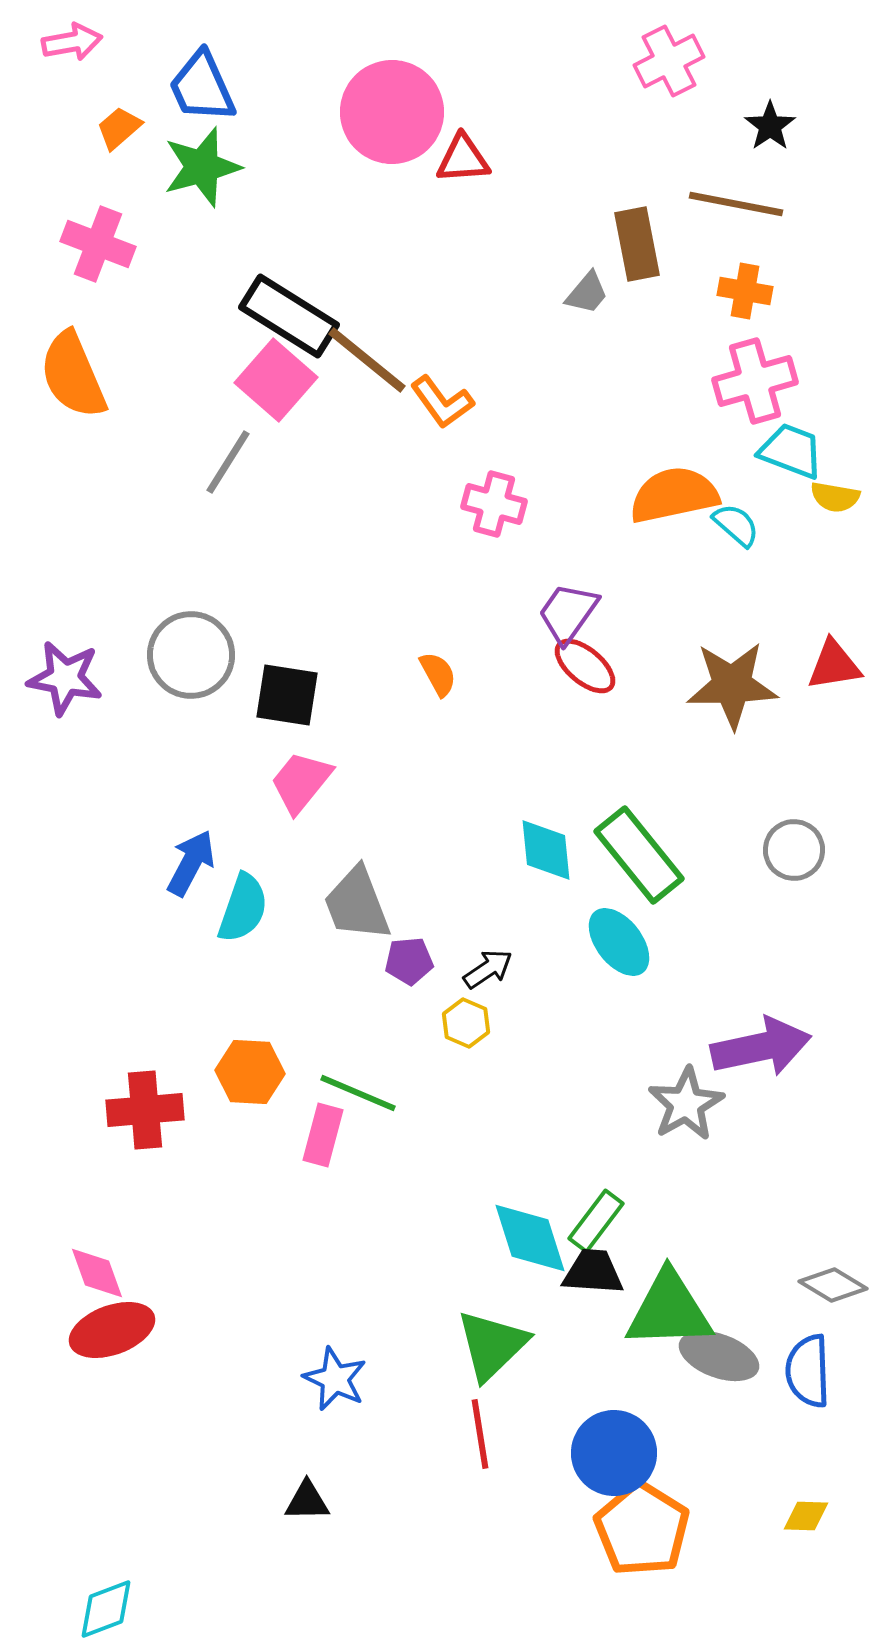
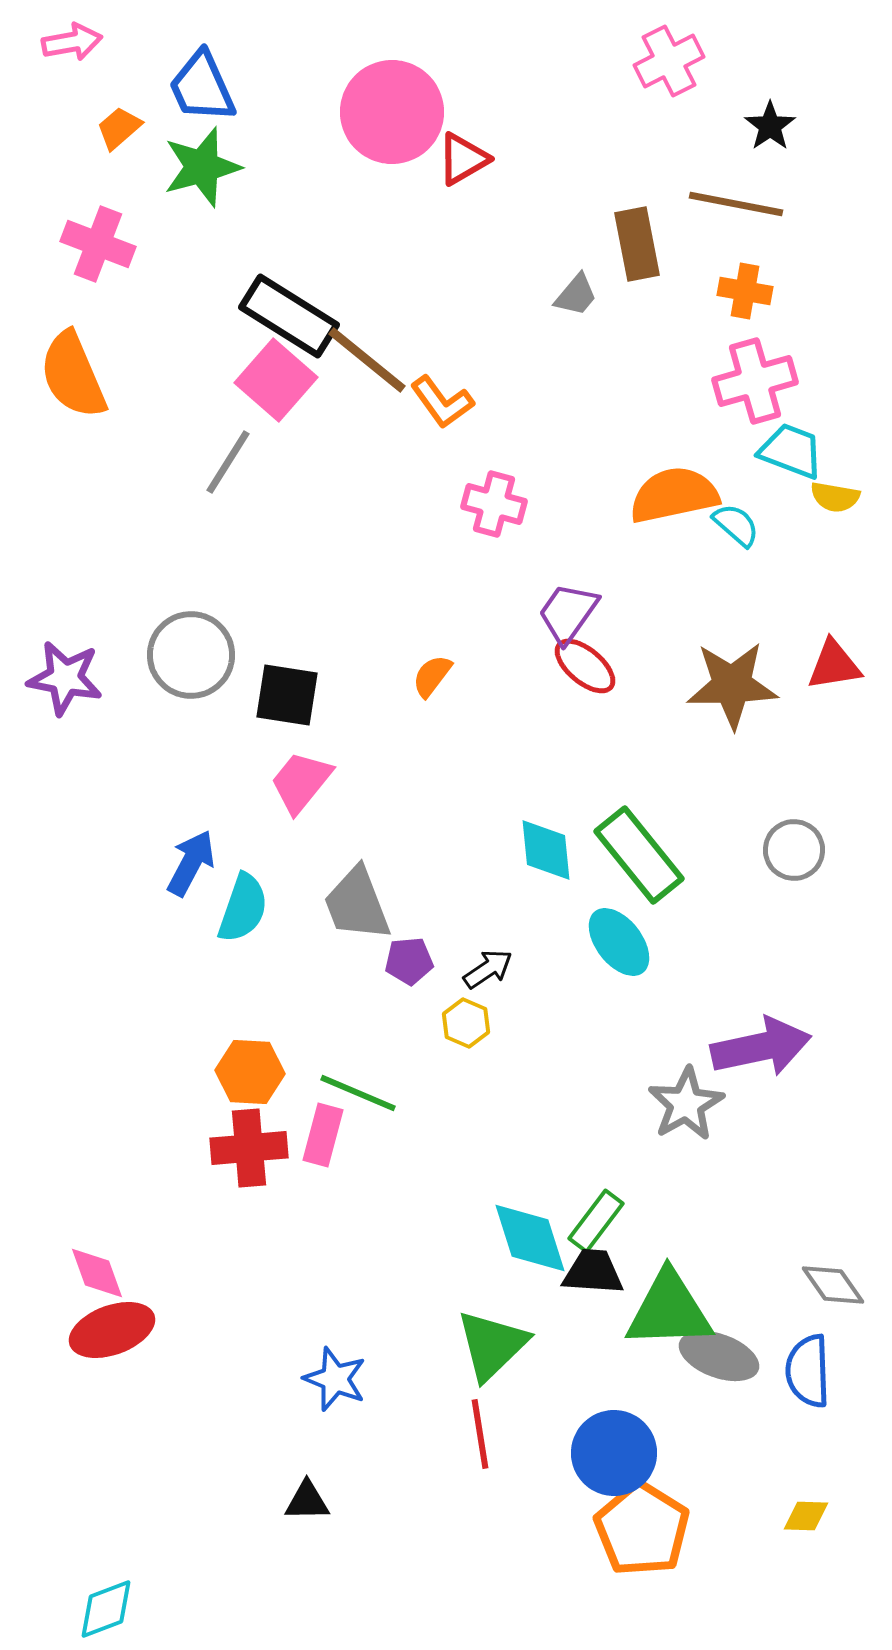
red triangle at (463, 159): rotated 26 degrees counterclockwise
gray trapezoid at (587, 293): moved 11 px left, 2 px down
orange semicircle at (438, 674): moved 6 px left, 2 px down; rotated 114 degrees counterclockwise
red cross at (145, 1110): moved 104 px right, 38 px down
gray diamond at (833, 1285): rotated 24 degrees clockwise
blue star at (335, 1379): rotated 4 degrees counterclockwise
